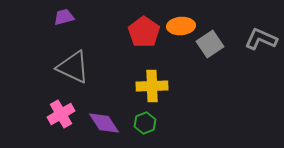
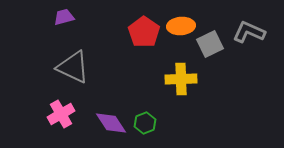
gray L-shape: moved 12 px left, 7 px up
gray square: rotated 8 degrees clockwise
yellow cross: moved 29 px right, 7 px up
purple diamond: moved 7 px right
